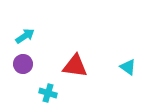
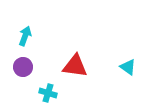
cyan arrow: rotated 36 degrees counterclockwise
purple circle: moved 3 px down
